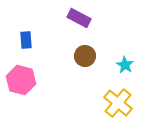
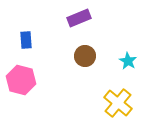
purple rectangle: rotated 50 degrees counterclockwise
cyan star: moved 3 px right, 4 px up
